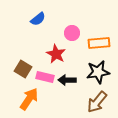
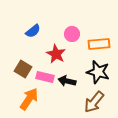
blue semicircle: moved 5 px left, 12 px down
pink circle: moved 1 px down
orange rectangle: moved 1 px down
black star: rotated 25 degrees clockwise
black arrow: moved 1 px down; rotated 12 degrees clockwise
brown arrow: moved 3 px left
